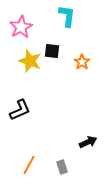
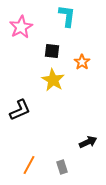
yellow star: moved 23 px right, 19 px down; rotated 10 degrees clockwise
